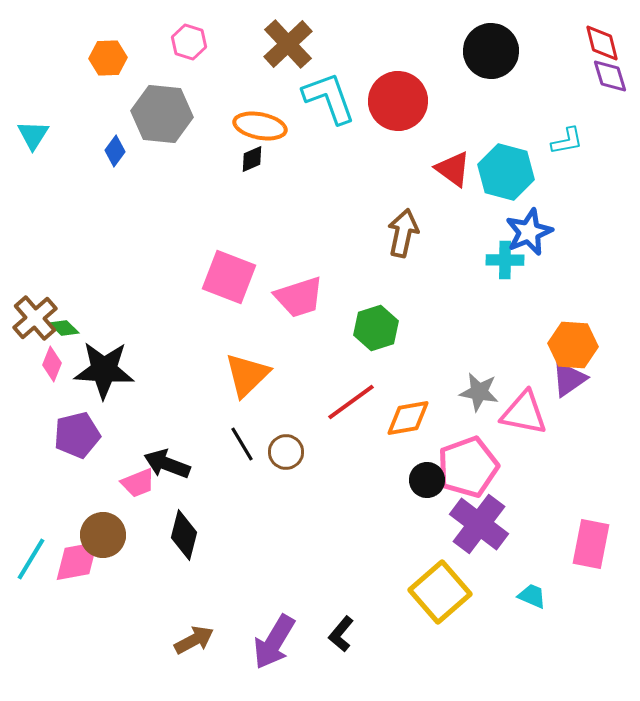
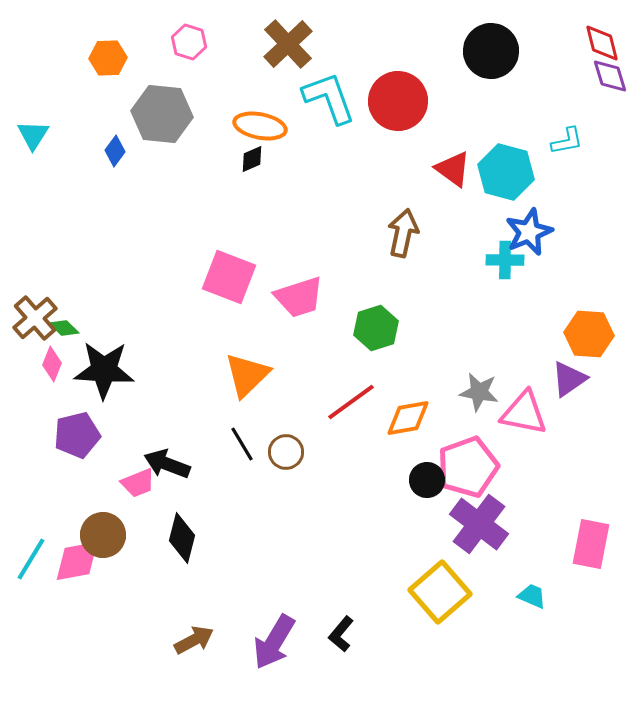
orange hexagon at (573, 345): moved 16 px right, 11 px up
black diamond at (184, 535): moved 2 px left, 3 px down
